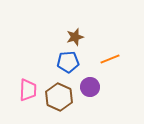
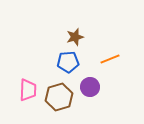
brown hexagon: rotated 20 degrees clockwise
